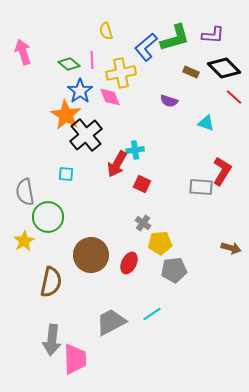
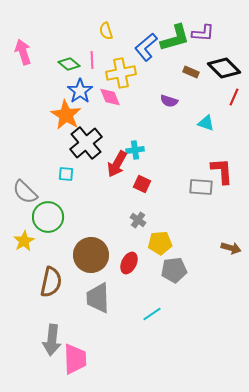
purple L-shape: moved 10 px left, 2 px up
red line: rotated 72 degrees clockwise
black cross: moved 8 px down
red L-shape: rotated 36 degrees counterclockwise
gray semicircle: rotated 36 degrees counterclockwise
gray cross: moved 5 px left, 3 px up
gray trapezoid: moved 13 px left, 24 px up; rotated 64 degrees counterclockwise
